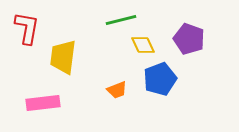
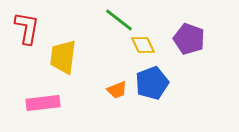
green line: moved 2 px left; rotated 52 degrees clockwise
blue pentagon: moved 8 px left, 4 px down
